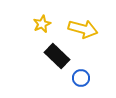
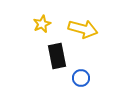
black rectangle: rotated 35 degrees clockwise
